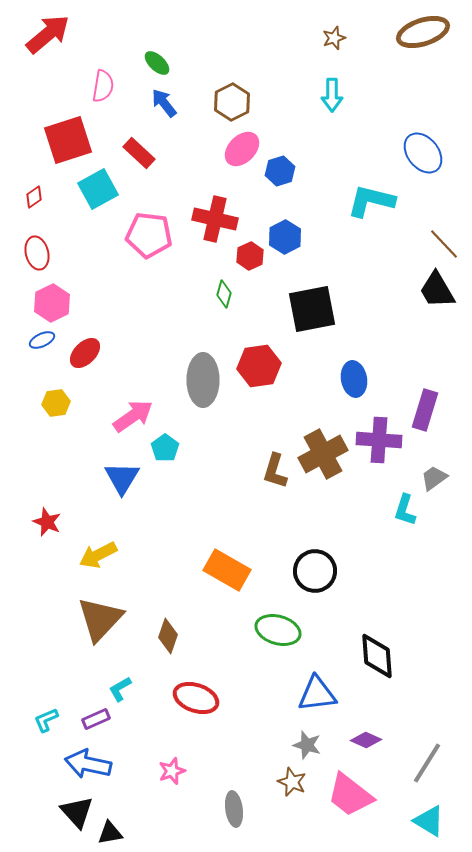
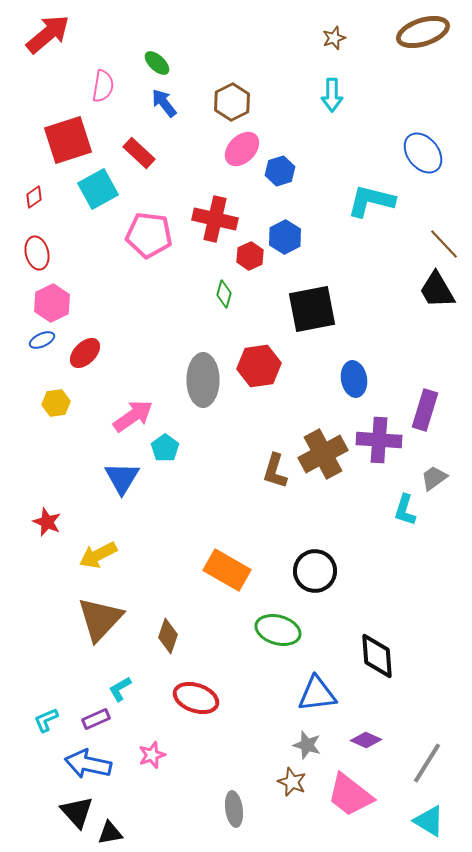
pink star at (172, 771): moved 20 px left, 16 px up
